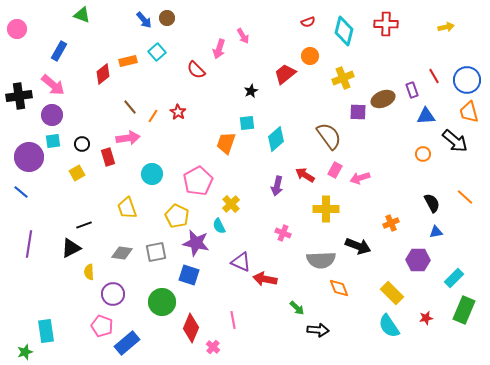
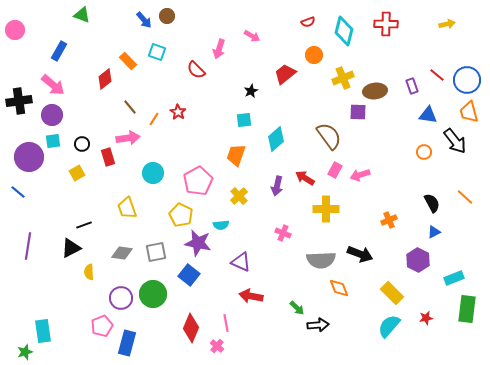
brown circle at (167, 18): moved 2 px up
yellow arrow at (446, 27): moved 1 px right, 3 px up
pink circle at (17, 29): moved 2 px left, 1 px down
pink arrow at (243, 36): moved 9 px right; rotated 28 degrees counterclockwise
cyan square at (157, 52): rotated 30 degrees counterclockwise
orange circle at (310, 56): moved 4 px right, 1 px up
orange rectangle at (128, 61): rotated 60 degrees clockwise
red diamond at (103, 74): moved 2 px right, 5 px down
red line at (434, 76): moved 3 px right, 1 px up; rotated 21 degrees counterclockwise
purple rectangle at (412, 90): moved 4 px up
black cross at (19, 96): moved 5 px down
brown ellipse at (383, 99): moved 8 px left, 8 px up; rotated 15 degrees clockwise
orange line at (153, 116): moved 1 px right, 3 px down
blue triangle at (426, 116): moved 2 px right, 1 px up; rotated 12 degrees clockwise
cyan square at (247, 123): moved 3 px left, 3 px up
black arrow at (455, 141): rotated 12 degrees clockwise
orange trapezoid at (226, 143): moved 10 px right, 12 px down
orange circle at (423, 154): moved 1 px right, 2 px up
cyan circle at (152, 174): moved 1 px right, 1 px up
red arrow at (305, 175): moved 3 px down
pink arrow at (360, 178): moved 3 px up
blue line at (21, 192): moved 3 px left
yellow cross at (231, 204): moved 8 px right, 8 px up
yellow pentagon at (177, 216): moved 4 px right, 1 px up
orange cross at (391, 223): moved 2 px left, 3 px up
cyan semicircle at (219, 226): moved 2 px right, 1 px up; rotated 70 degrees counterclockwise
blue triangle at (436, 232): moved 2 px left; rotated 16 degrees counterclockwise
purple star at (196, 243): moved 2 px right
purple line at (29, 244): moved 1 px left, 2 px down
black arrow at (358, 246): moved 2 px right, 8 px down
purple hexagon at (418, 260): rotated 25 degrees clockwise
blue square at (189, 275): rotated 20 degrees clockwise
cyan rectangle at (454, 278): rotated 24 degrees clockwise
red arrow at (265, 279): moved 14 px left, 17 px down
purple circle at (113, 294): moved 8 px right, 4 px down
green circle at (162, 302): moved 9 px left, 8 px up
green rectangle at (464, 310): moved 3 px right, 1 px up; rotated 16 degrees counterclockwise
pink line at (233, 320): moved 7 px left, 3 px down
pink pentagon at (102, 326): rotated 30 degrees clockwise
cyan semicircle at (389, 326): rotated 75 degrees clockwise
black arrow at (318, 330): moved 5 px up; rotated 10 degrees counterclockwise
cyan rectangle at (46, 331): moved 3 px left
blue rectangle at (127, 343): rotated 35 degrees counterclockwise
pink cross at (213, 347): moved 4 px right, 1 px up
